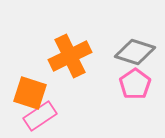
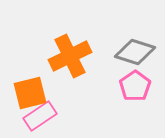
pink pentagon: moved 2 px down
orange square: rotated 32 degrees counterclockwise
